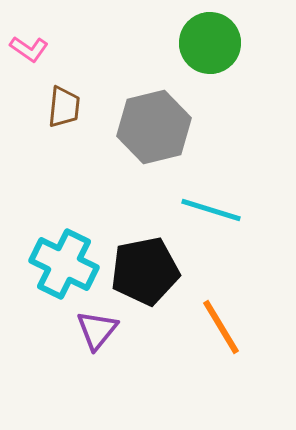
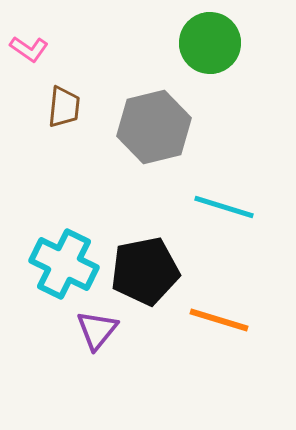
cyan line: moved 13 px right, 3 px up
orange line: moved 2 px left, 7 px up; rotated 42 degrees counterclockwise
